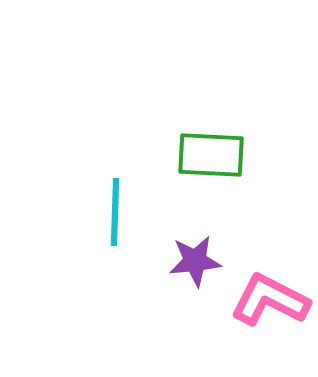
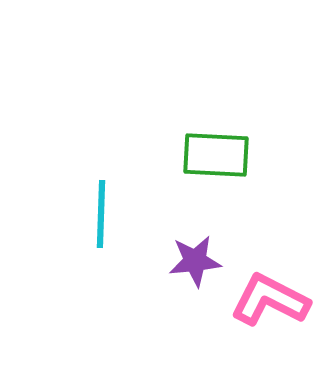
green rectangle: moved 5 px right
cyan line: moved 14 px left, 2 px down
